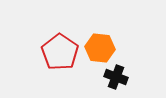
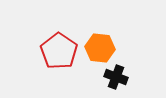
red pentagon: moved 1 px left, 1 px up
